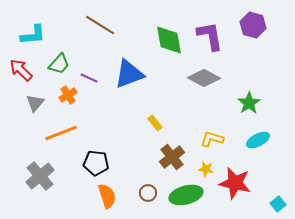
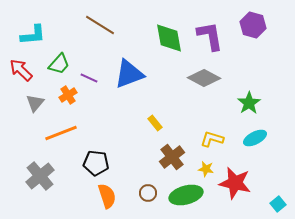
green diamond: moved 2 px up
cyan ellipse: moved 3 px left, 2 px up
